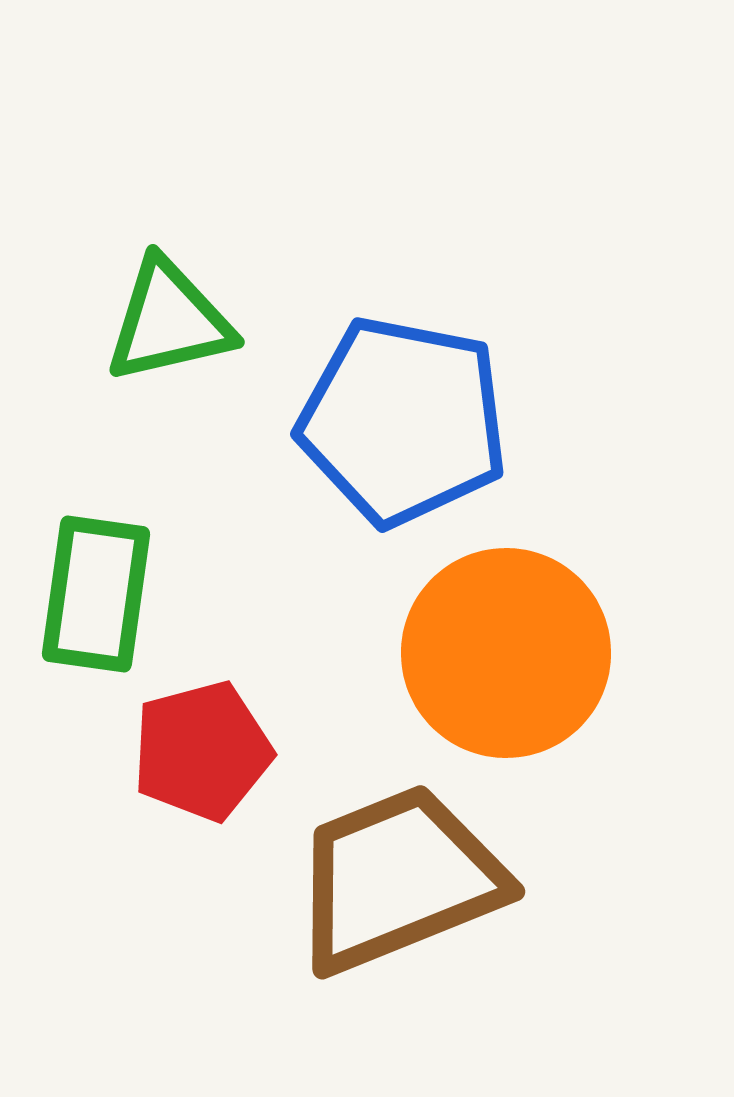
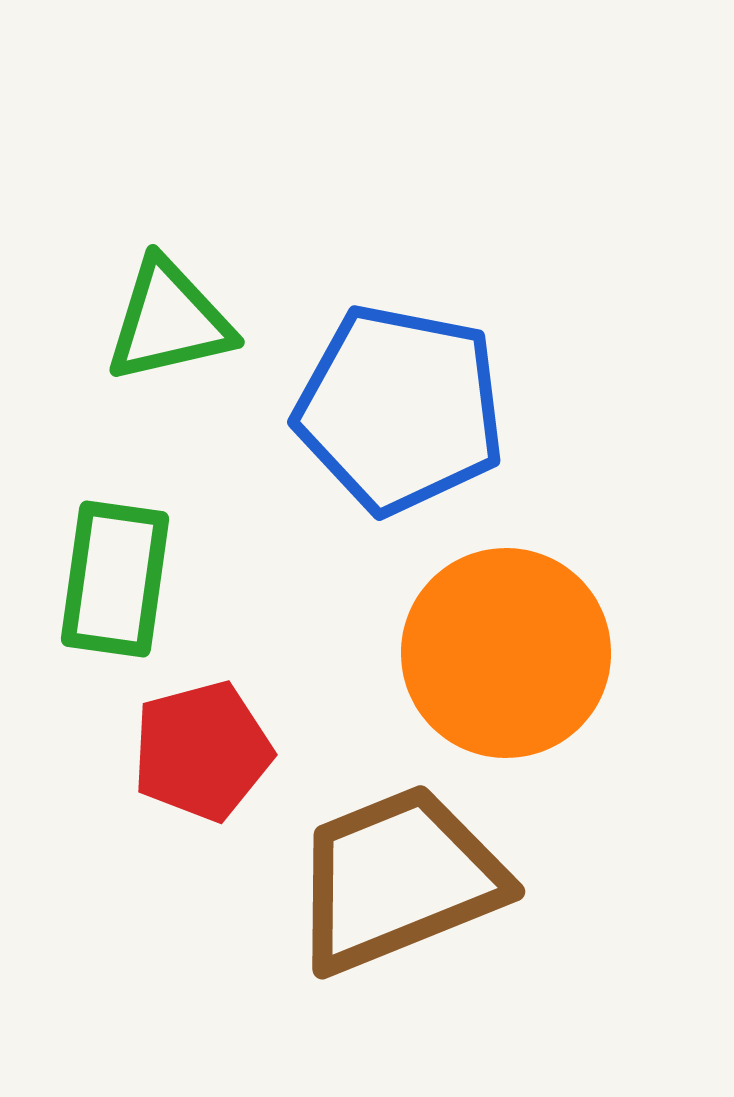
blue pentagon: moved 3 px left, 12 px up
green rectangle: moved 19 px right, 15 px up
